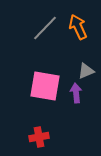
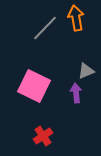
orange arrow: moved 2 px left, 9 px up; rotated 15 degrees clockwise
pink square: moved 11 px left; rotated 16 degrees clockwise
red cross: moved 4 px right, 1 px up; rotated 24 degrees counterclockwise
